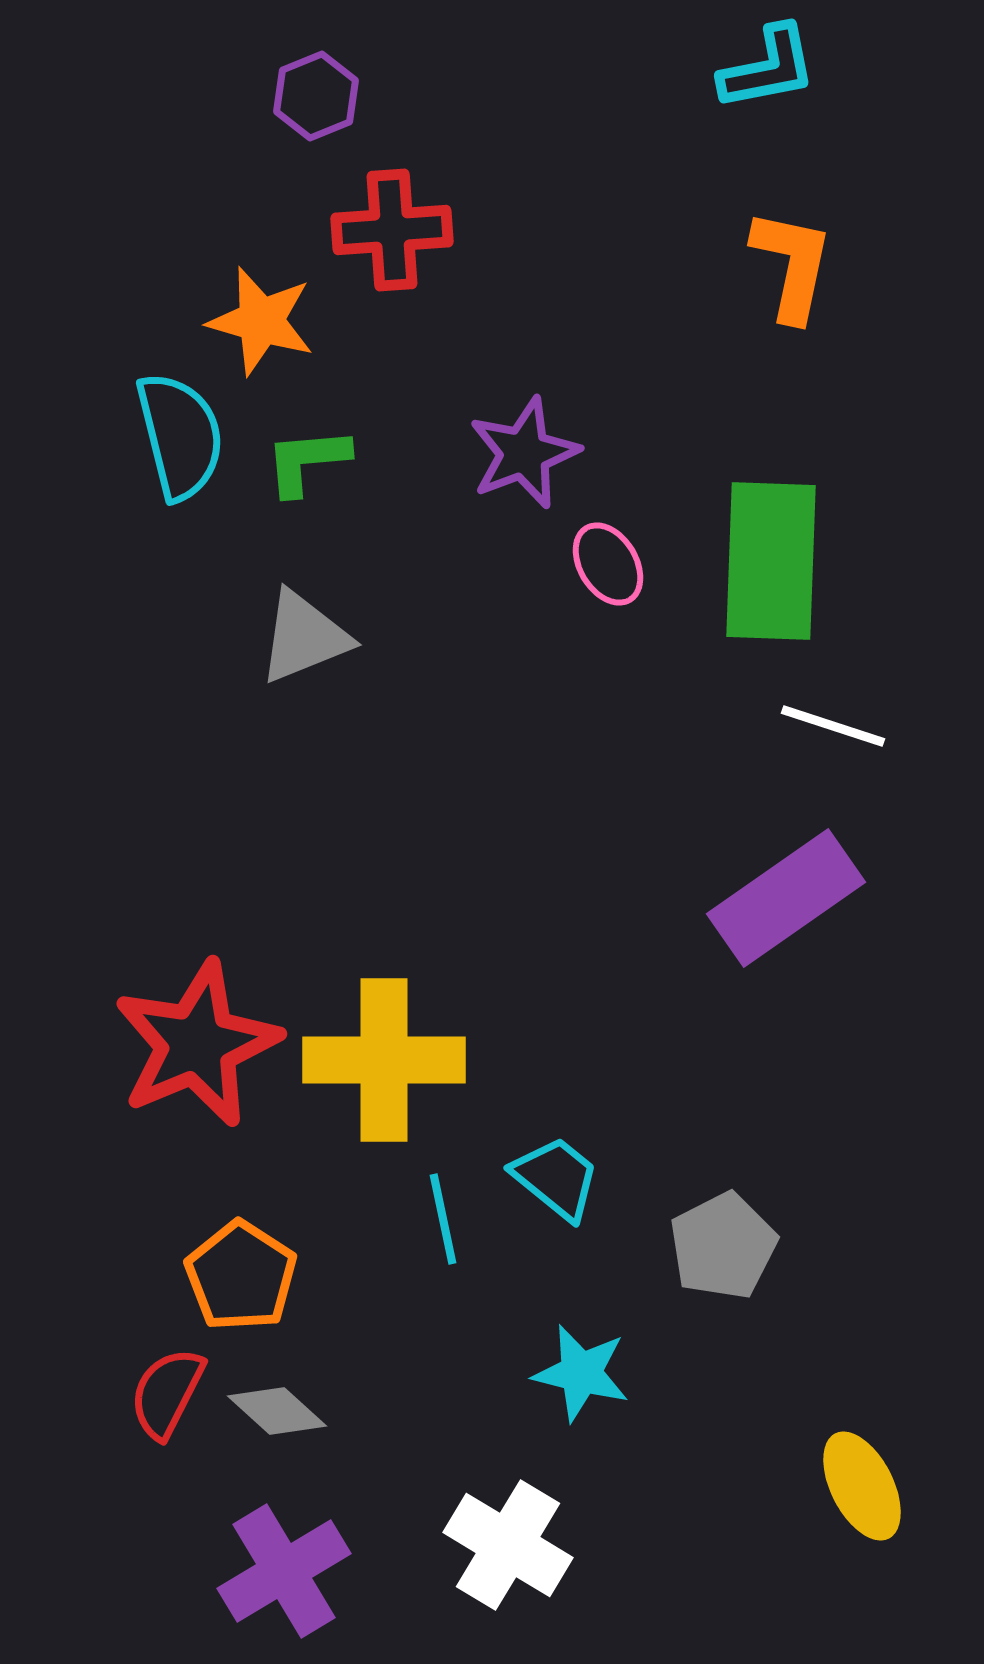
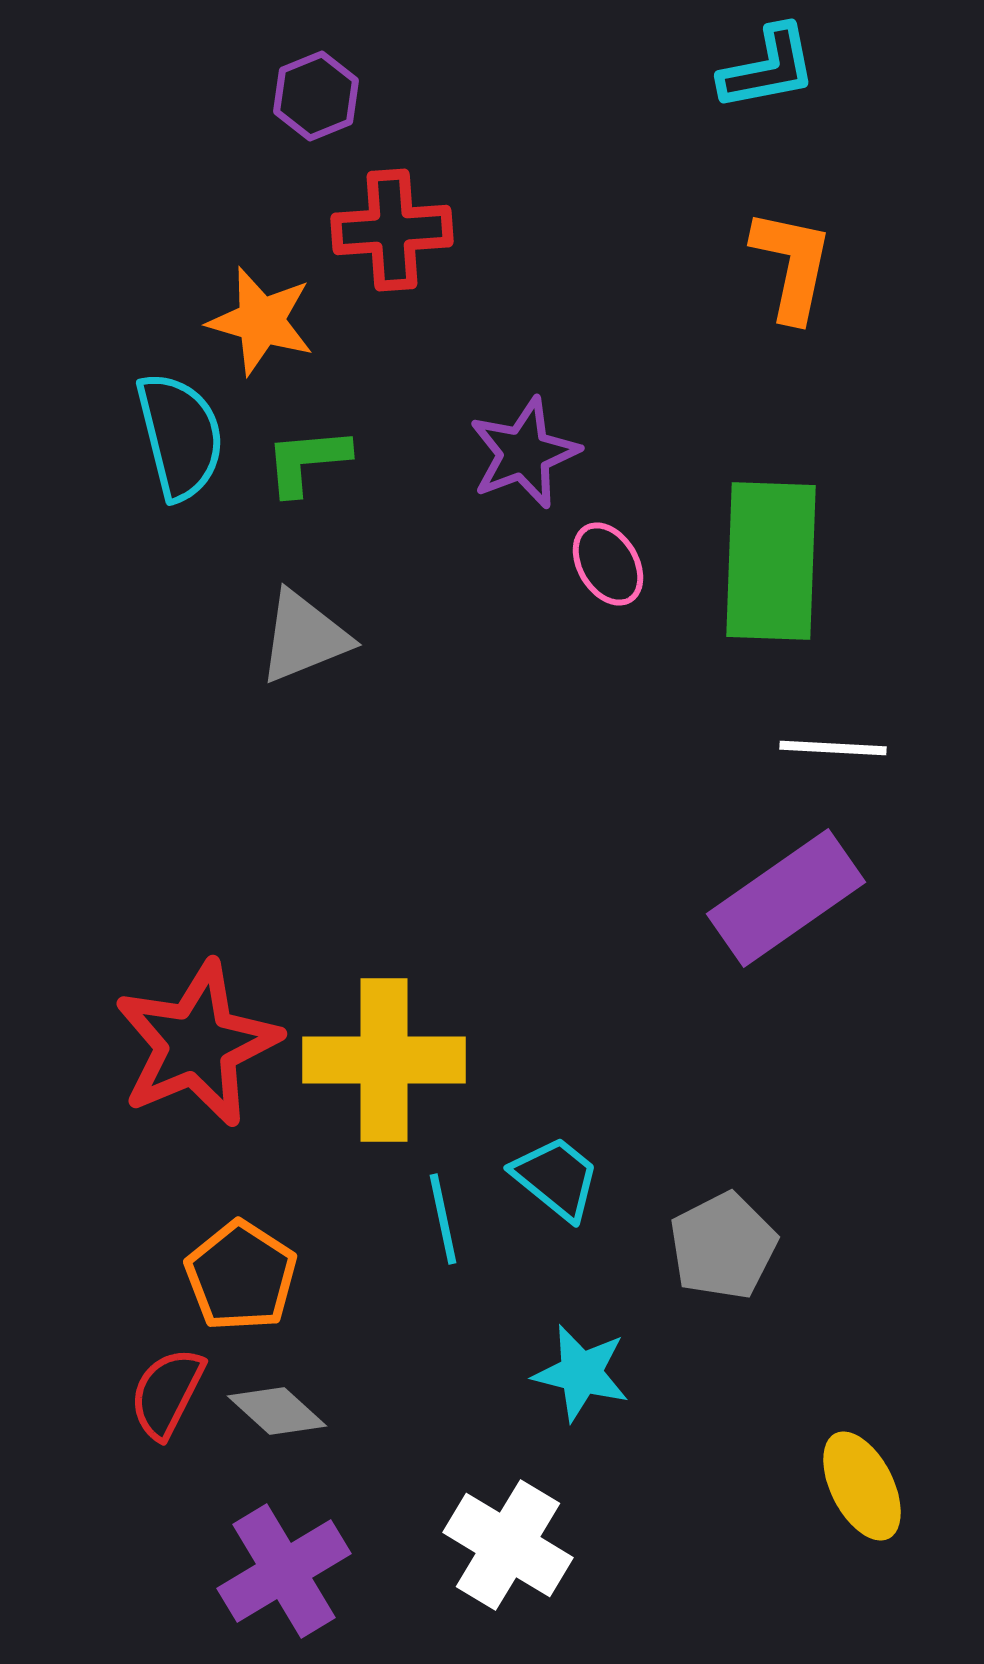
white line: moved 22 px down; rotated 15 degrees counterclockwise
